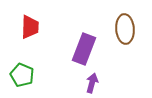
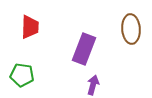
brown ellipse: moved 6 px right
green pentagon: rotated 15 degrees counterclockwise
purple arrow: moved 1 px right, 2 px down
